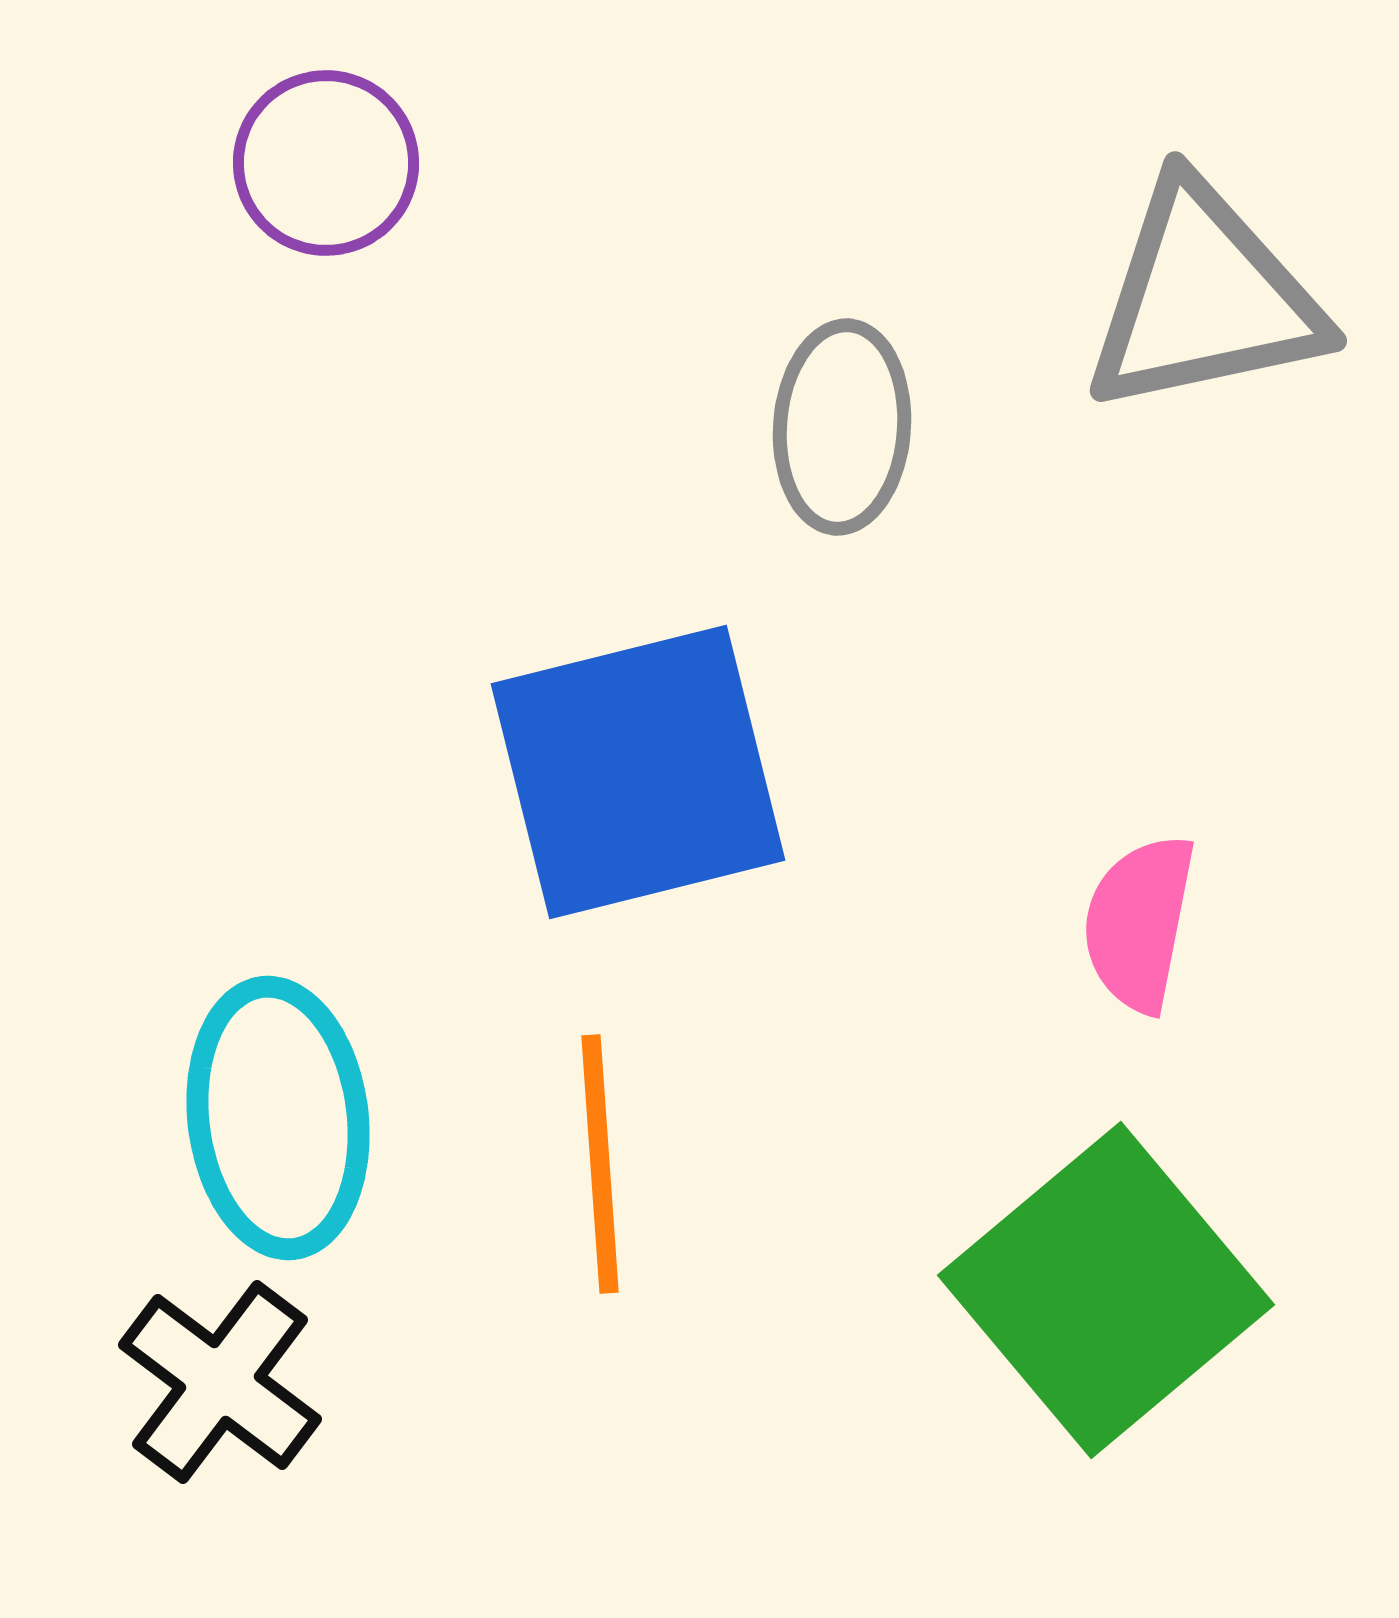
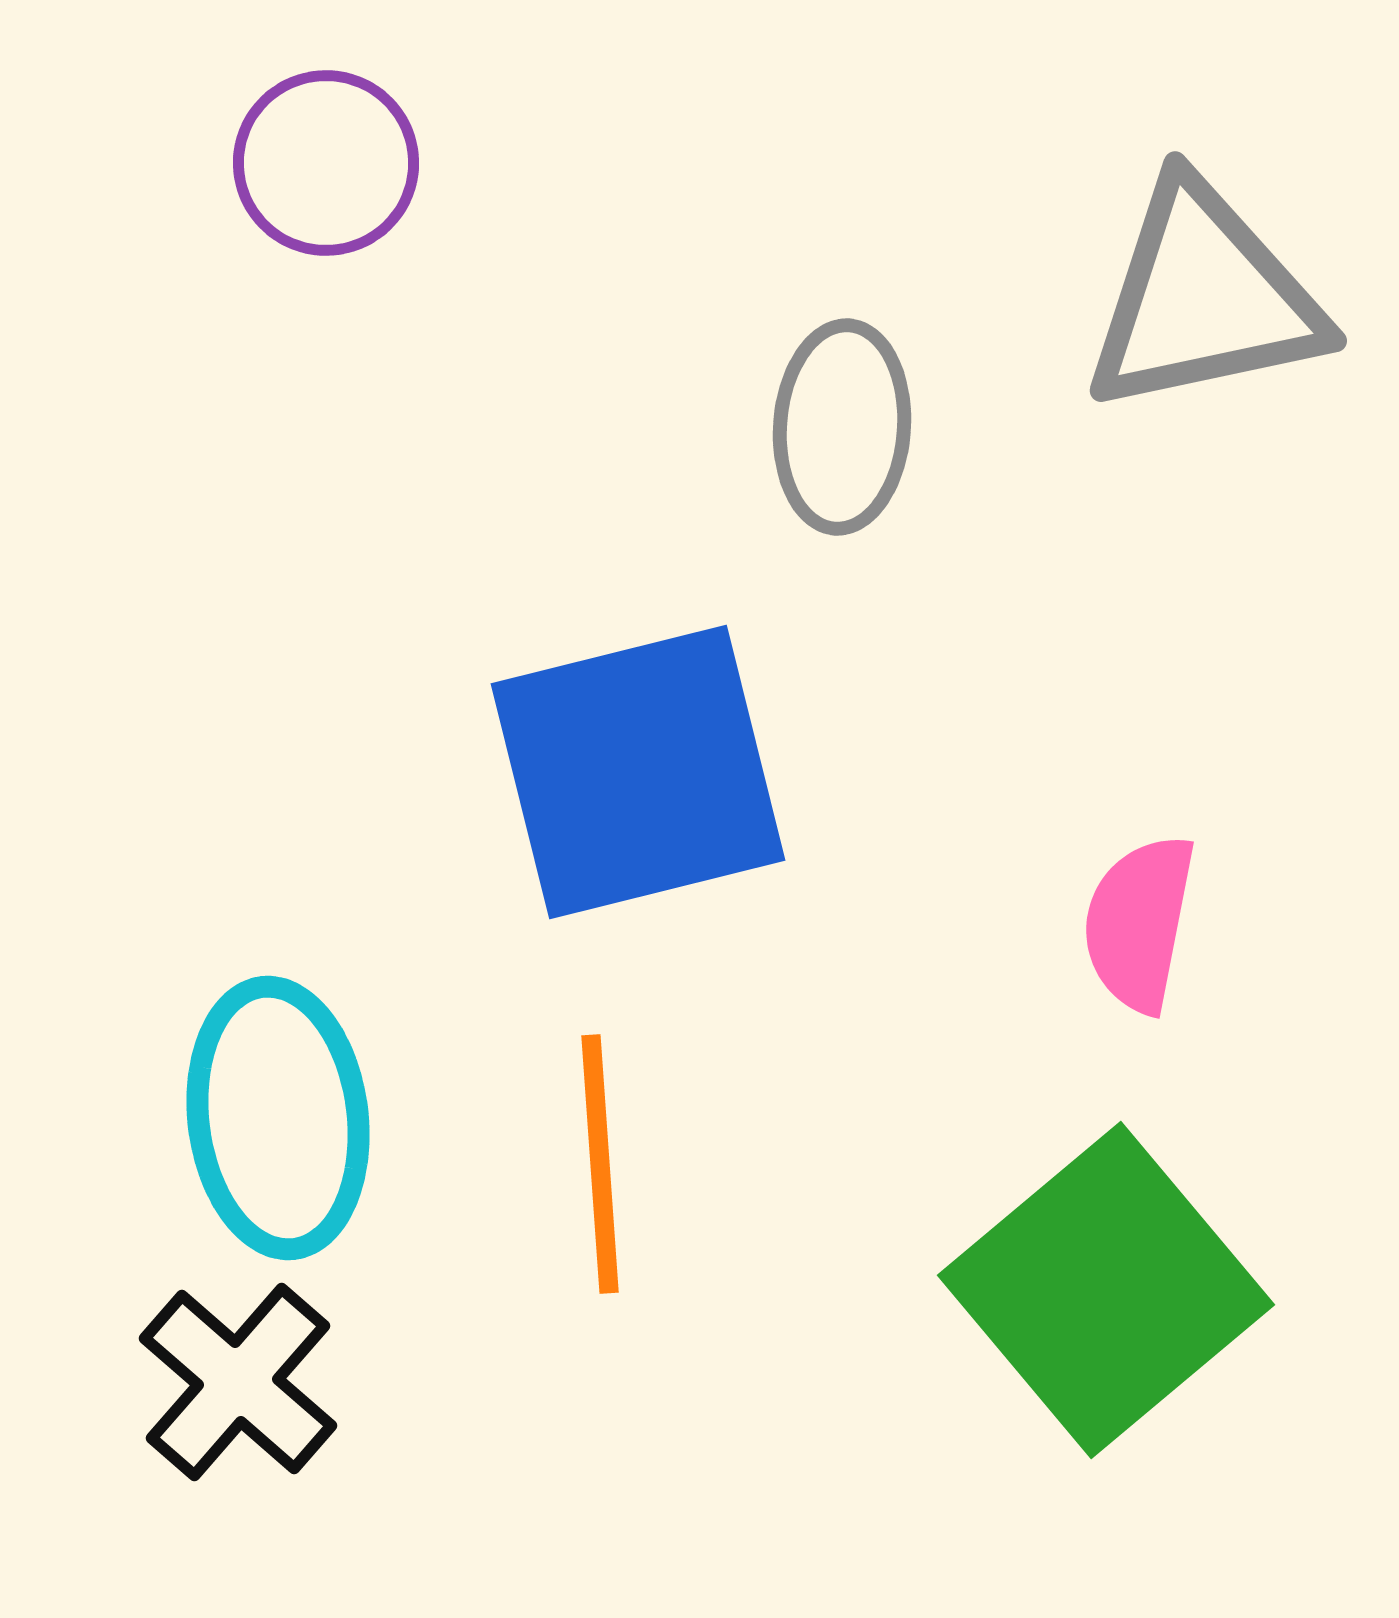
black cross: moved 18 px right; rotated 4 degrees clockwise
